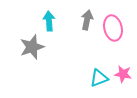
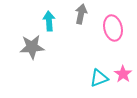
gray arrow: moved 6 px left, 6 px up
gray star: rotated 15 degrees clockwise
pink star: rotated 24 degrees clockwise
